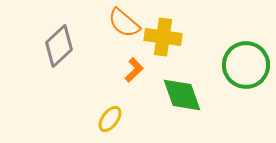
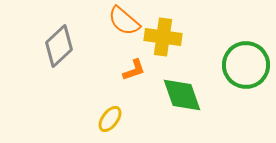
orange semicircle: moved 2 px up
orange L-shape: rotated 25 degrees clockwise
